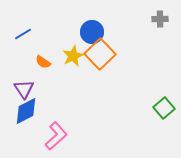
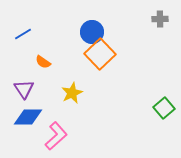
yellow star: moved 1 px left, 37 px down
blue diamond: moved 2 px right, 6 px down; rotated 28 degrees clockwise
